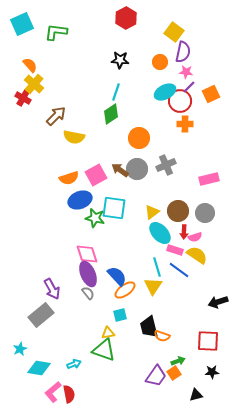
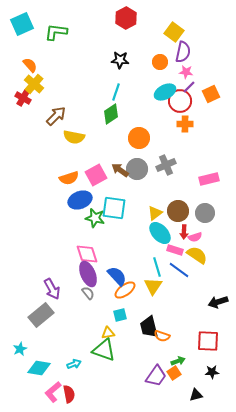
yellow triangle at (152, 212): moved 3 px right, 1 px down
